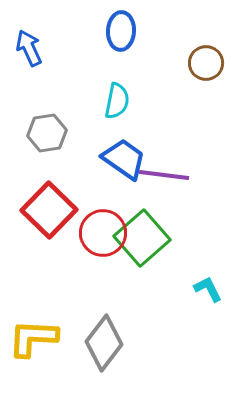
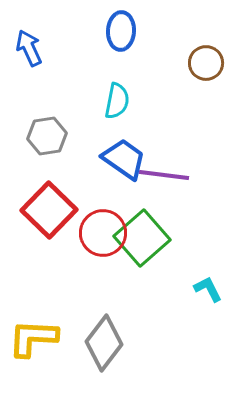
gray hexagon: moved 3 px down
